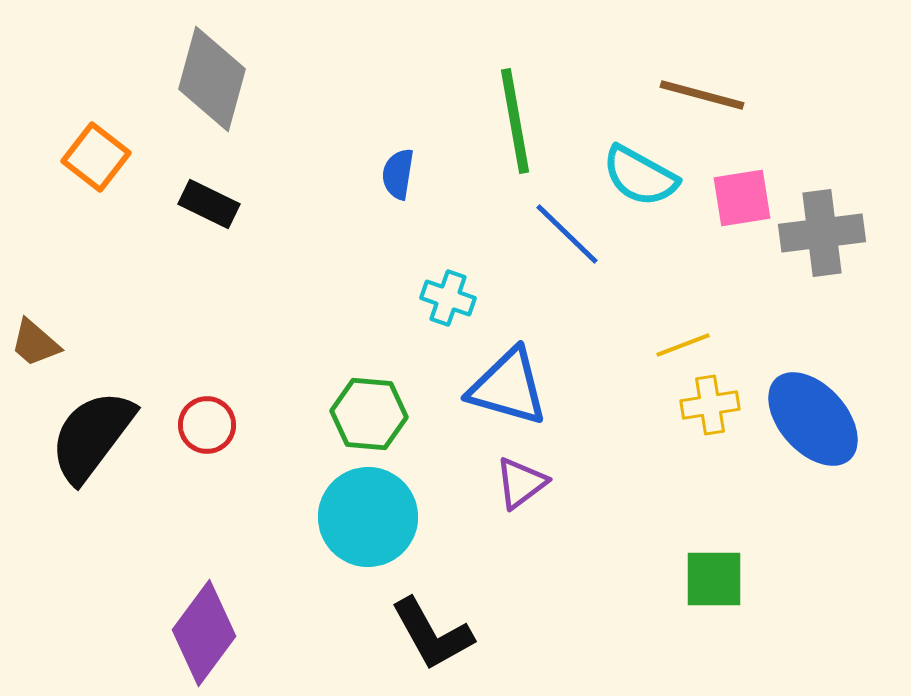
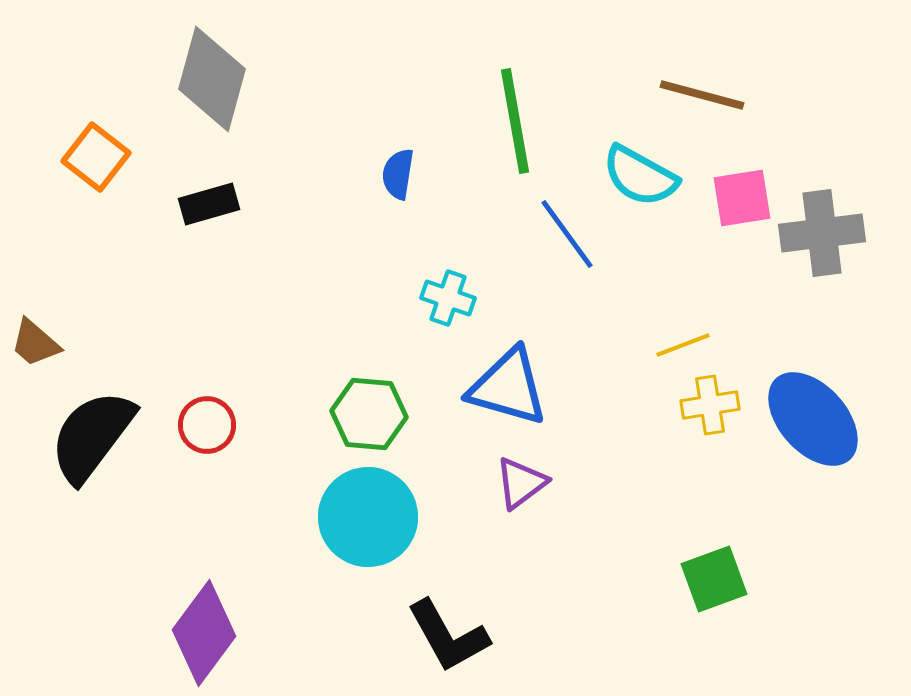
black rectangle: rotated 42 degrees counterclockwise
blue line: rotated 10 degrees clockwise
green square: rotated 20 degrees counterclockwise
black L-shape: moved 16 px right, 2 px down
